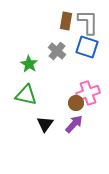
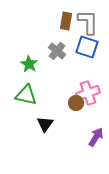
purple arrow: moved 22 px right, 13 px down; rotated 12 degrees counterclockwise
